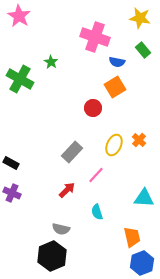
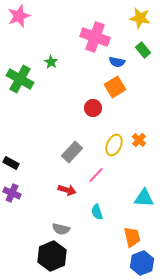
pink star: rotated 20 degrees clockwise
red arrow: rotated 60 degrees clockwise
